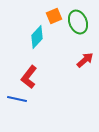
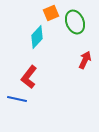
orange square: moved 3 px left, 3 px up
green ellipse: moved 3 px left
red arrow: rotated 24 degrees counterclockwise
